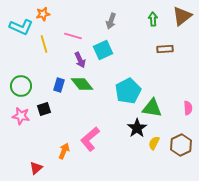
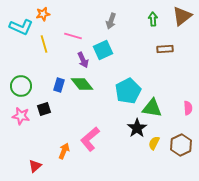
purple arrow: moved 3 px right
red triangle: moved 1 px left, 2 px up
